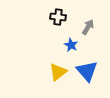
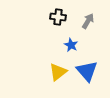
gray arrow: moved 6 px up
